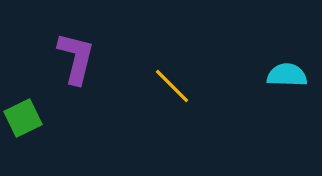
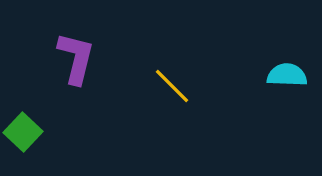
green square: moved 14 px down; rotated 21 degrees counterclockwise
